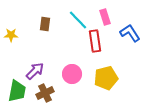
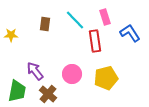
cyan line: moved 3 px left
purple arrow: rotated 84 degrees counterclockwise
brown cross: moved 3 px right, 1 px down; rotated 24 degrees counterclockwise
